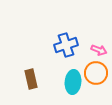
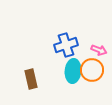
orange circle: moved 4 px left, 3 px up
cyan ellipse: moved 11 px up
